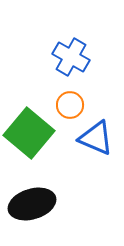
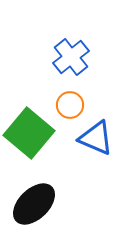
blue cross: rotated 21 degrees clockwise
black ellipse: moved 2 px right; rotated 27 degrees counterclockwise
